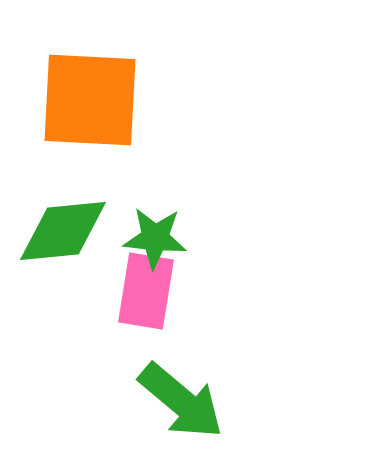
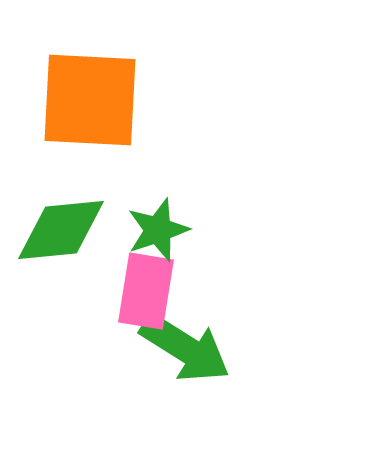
green diamond: moved 2 px left, 1 px up
green star: moved 3 px right, 8 px up; rotated 24 degrees counterclockwise
green arrow: moved 4 px right, 53 px up; rotated 8 degrees counterclockwise
